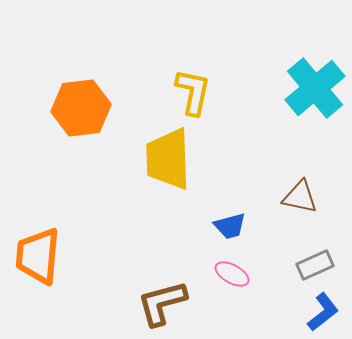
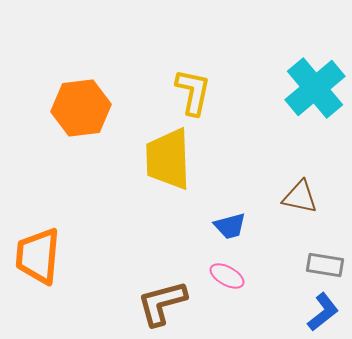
gray rectangle: moved 10 px right; rotated 33 degrees clockwise
pink ellipse: moved 5 px left, 2 px down
